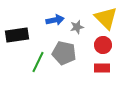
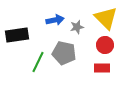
red circle: moved 2 px right
